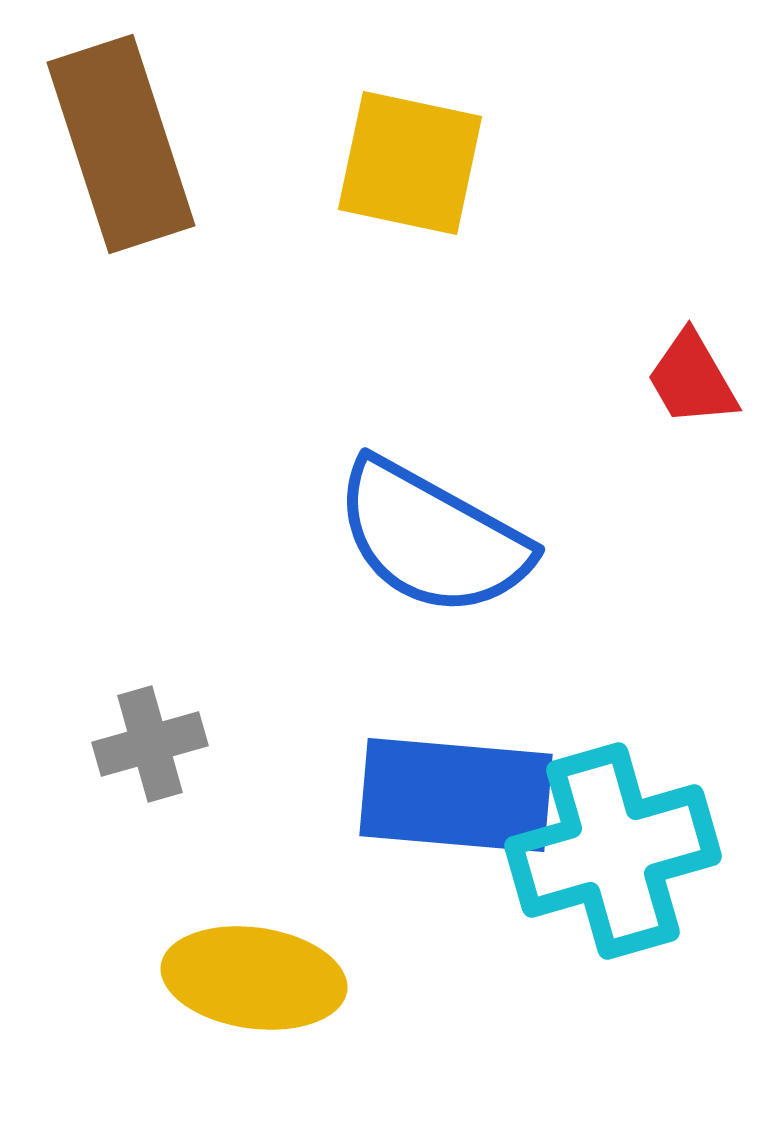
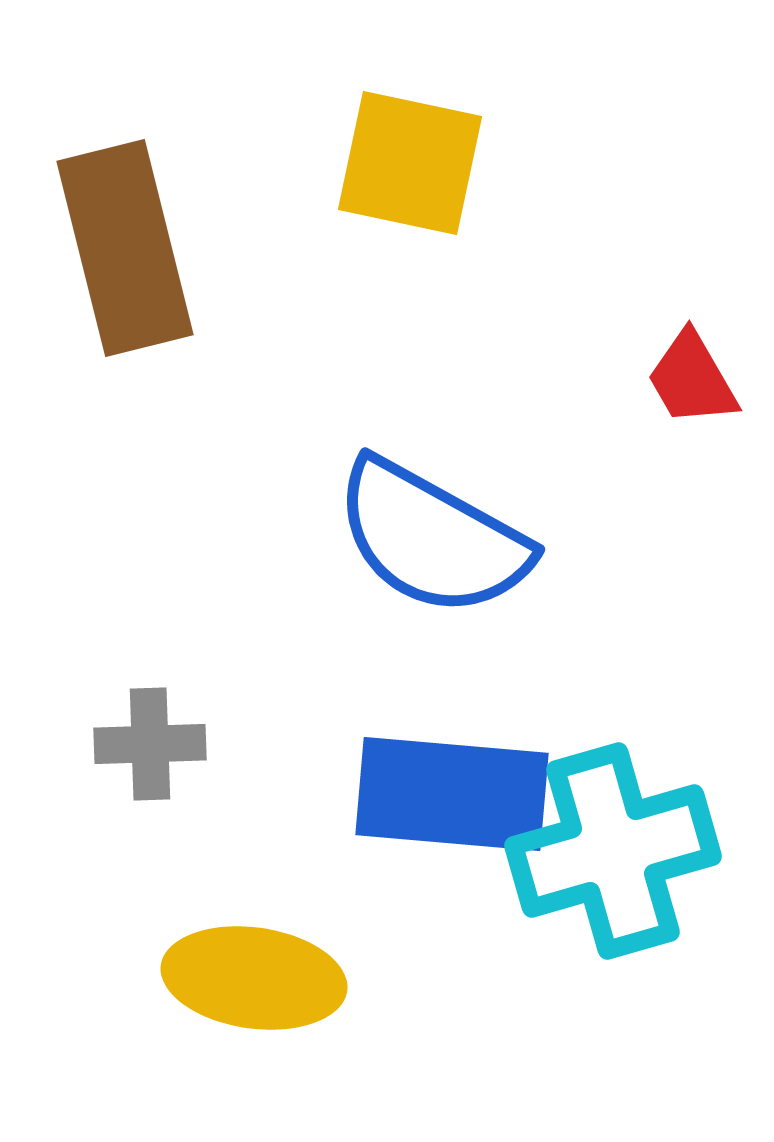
brown rectangle: moved 4 px right, 104 px down; rotated 4 degrees clockwise
gray cross: rotated 14 degrees clockwise
blue rectangle: moved 4 px left, 1 px up
